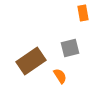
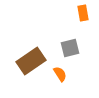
orange semicircle: moved 2 px up
